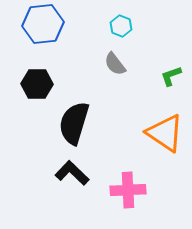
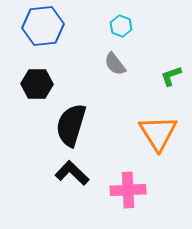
blue hexagon: moved 2 px down
black semicircle: moved 3 px left, 2 px down
orange triangle: moved 7 px left; rotated 24 degrees clockwise
